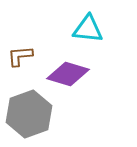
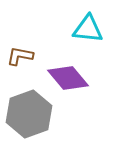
brown L-shape: rotated 16 degrees clockwise
purple diamond: moved 4 px down; rotated 33 degrees clockwise
